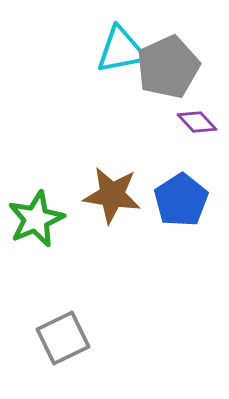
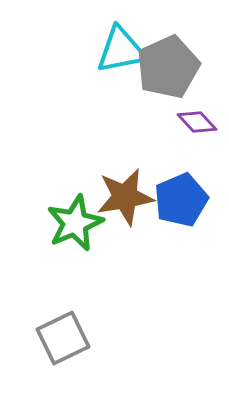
brown star: moved 13 px right, 2 px down; rotated 18 degrees counterclockwise
blue pentagon: rotated 10 degrees clockwise
green star: moved 39 px right, 4 px down
